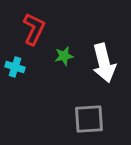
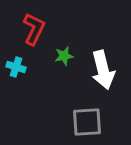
white arrow: moved 1 px left, 7 px down
cyan cross: moved 1 px right
gray square: moved 2 px left, 3 px down
